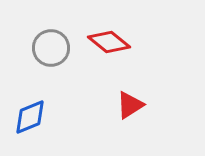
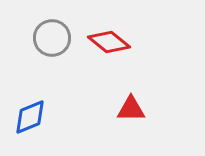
gray circle: moved 1 px right, 10 px up
red triangle: moved 1 px right, 4 px down; rotated 32 degrees clockwise
